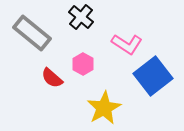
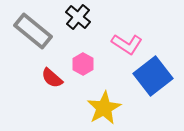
black cross: moved 3 px left
gray rectangle: moved 1 px right, 2 px up
